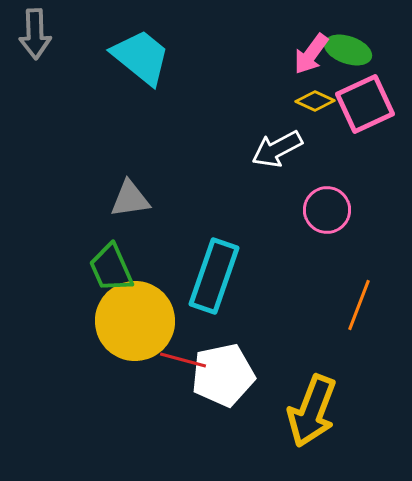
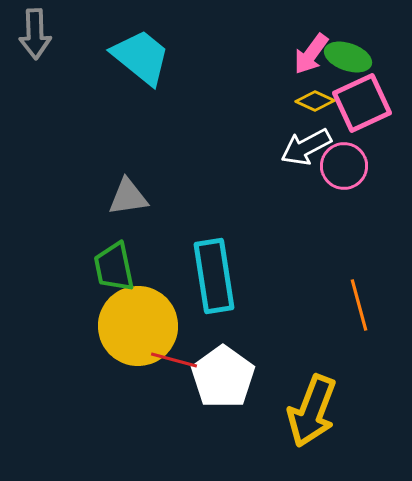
green ellipse: moved 7 px down
pink square: moved 3 px left, 1 px up
white arrow: moved 29 px right, 2 px up
gray triangle: moved 2 px left, 2 px up
pink circle: moved 17 px right, 44 px up
green trapezoid: moved 3 px right, 1 px up; rotated 12 degrees clockwise
cyan rectangle: rotated 28 degrees counterclockwise
orange line: rotated 36 degrees counterclockwise
yellow circle: moved 3 px right, 5 px down
red line: moved 9 px left
white pentagon: moved 2 px down; rotated 24 degrees counterclockwise
